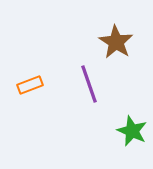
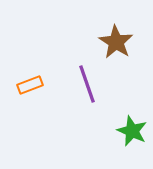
purple line: moved 2 px left
